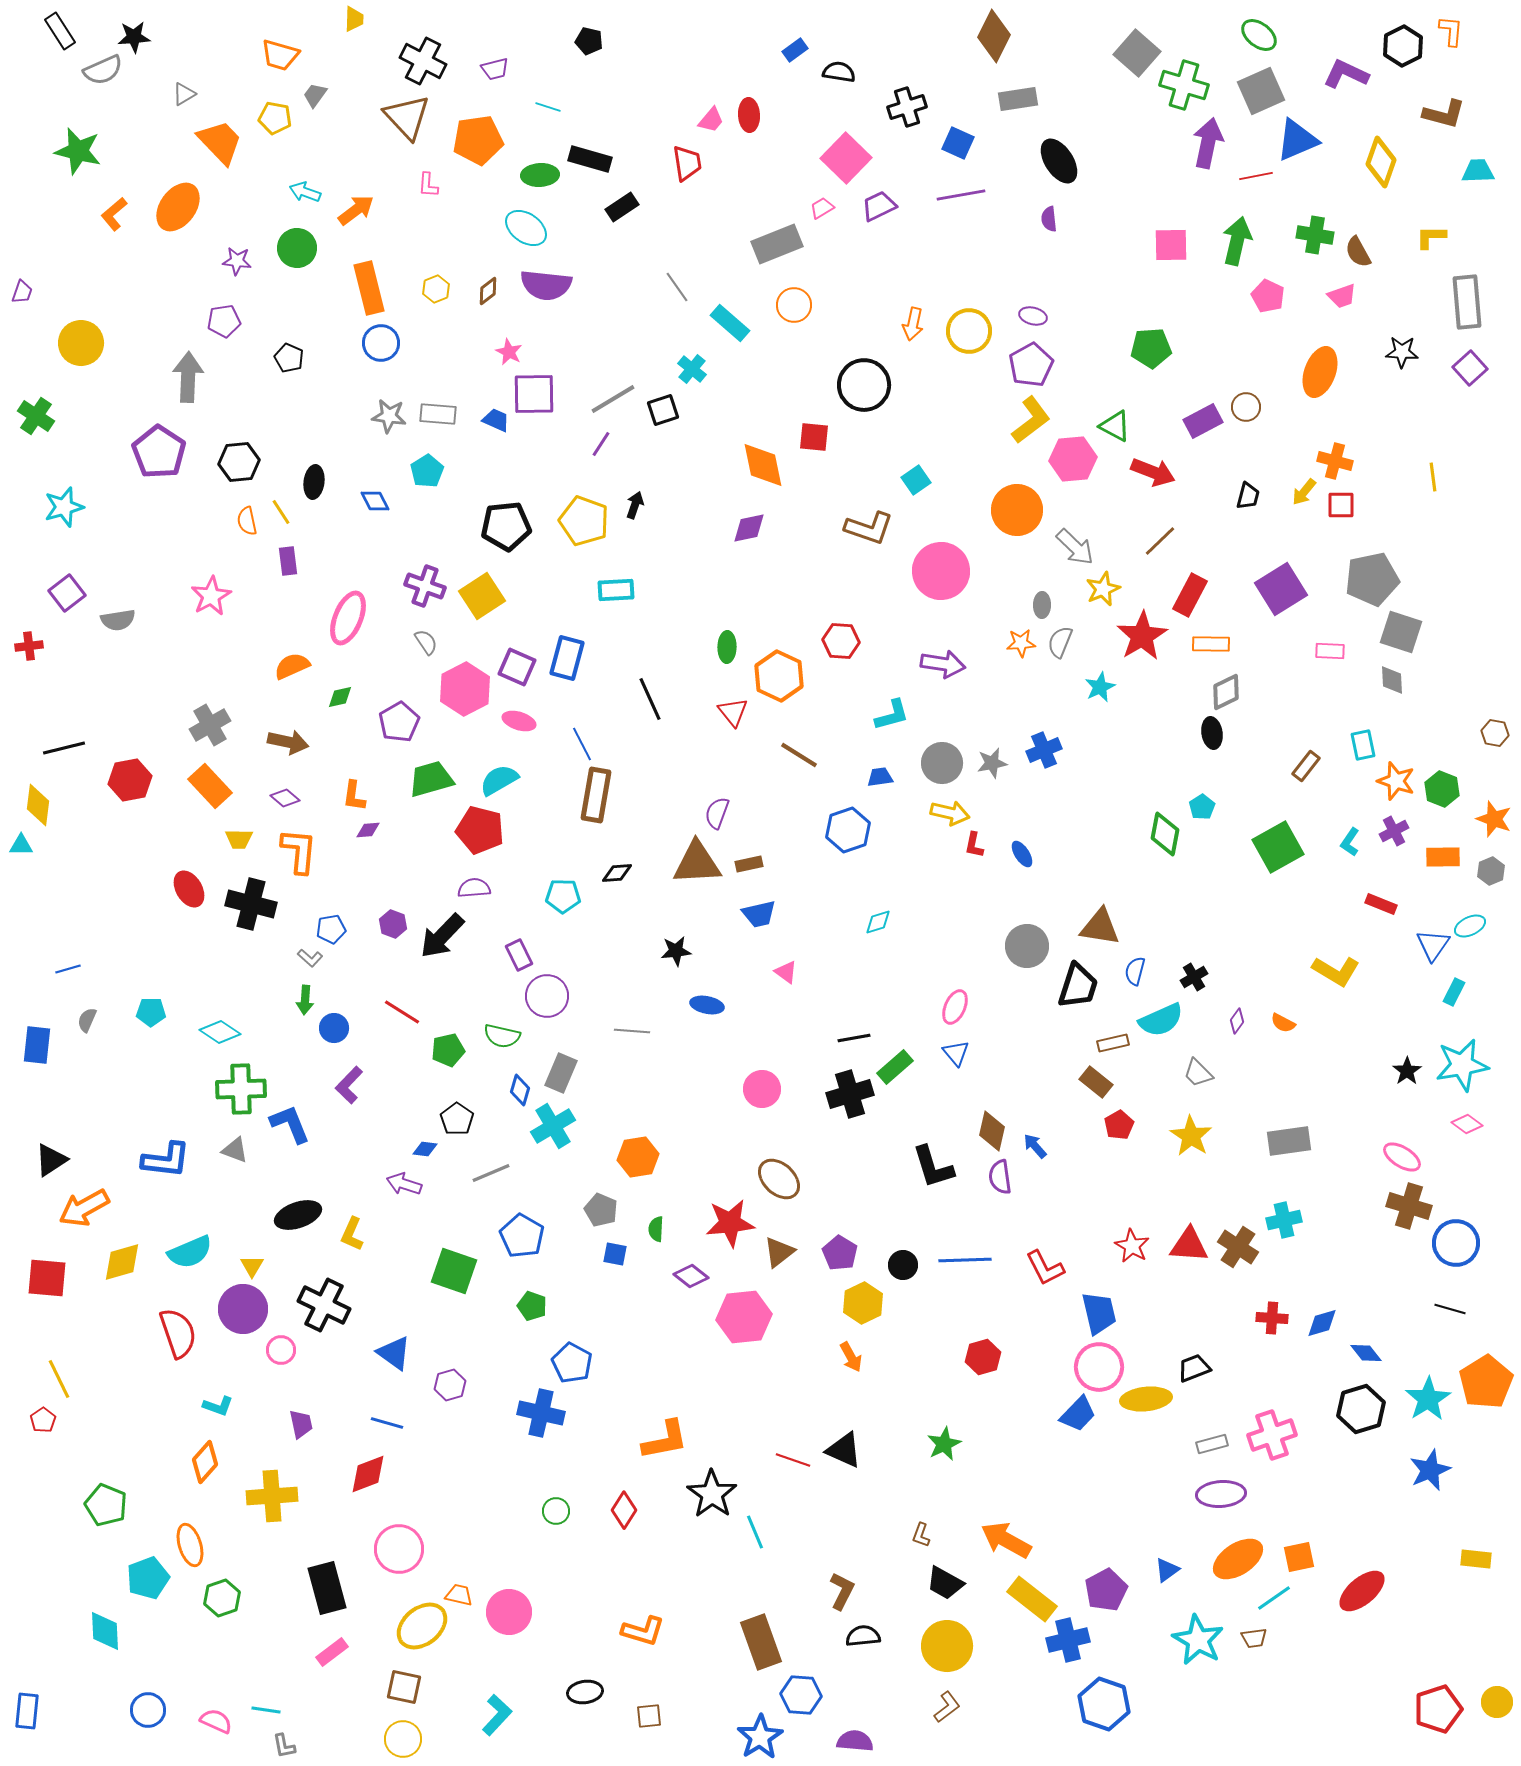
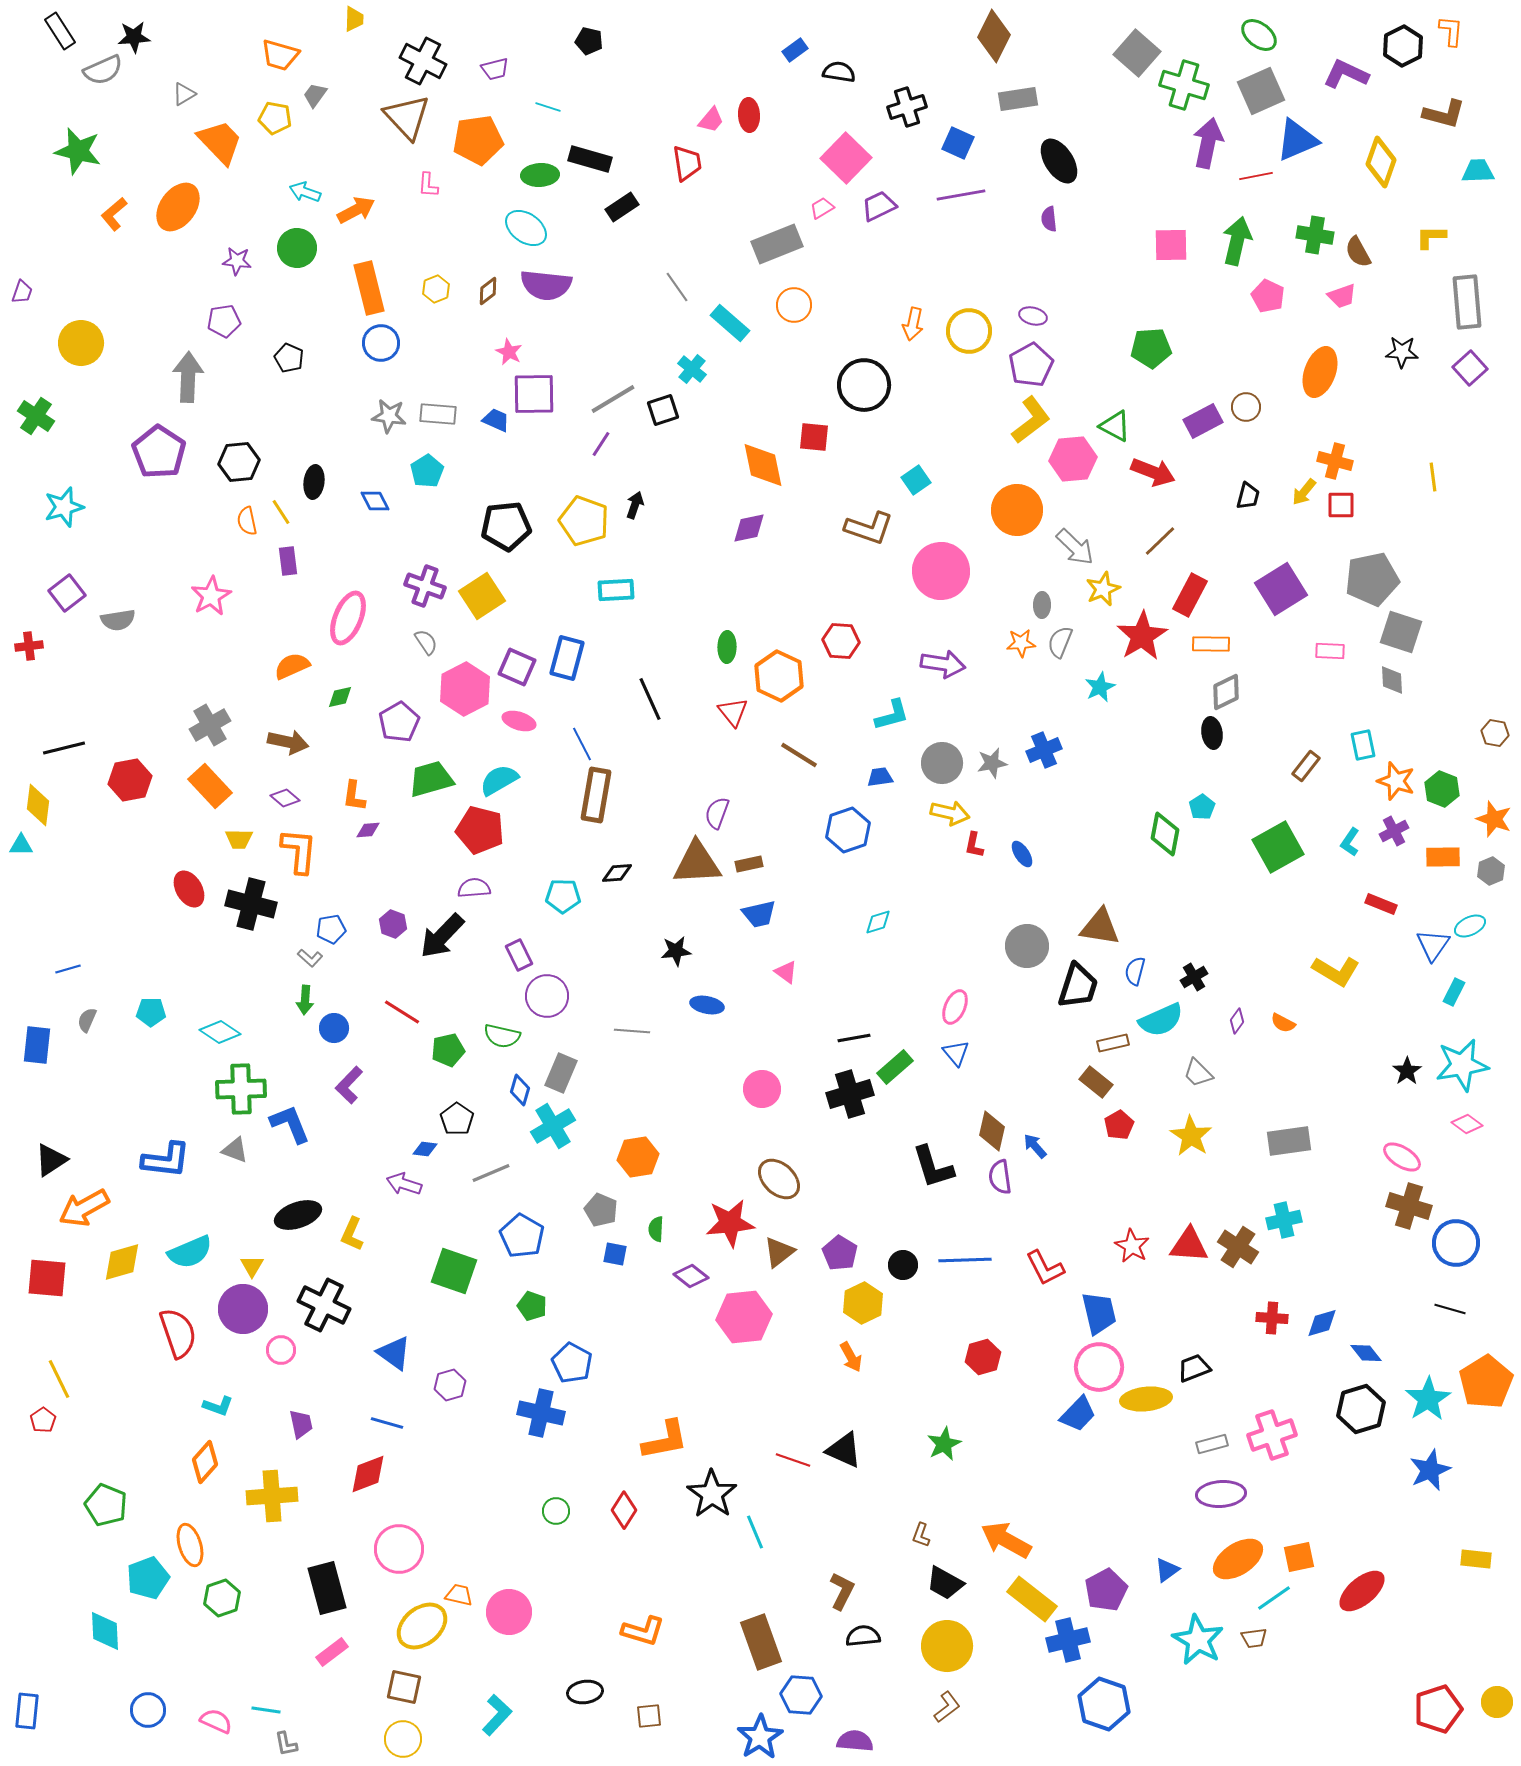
orange arrow at (356, 210): rotated 9 degrees clockwise
gray L-shape at (284, 1746): moved 2 px right, 2 px up
